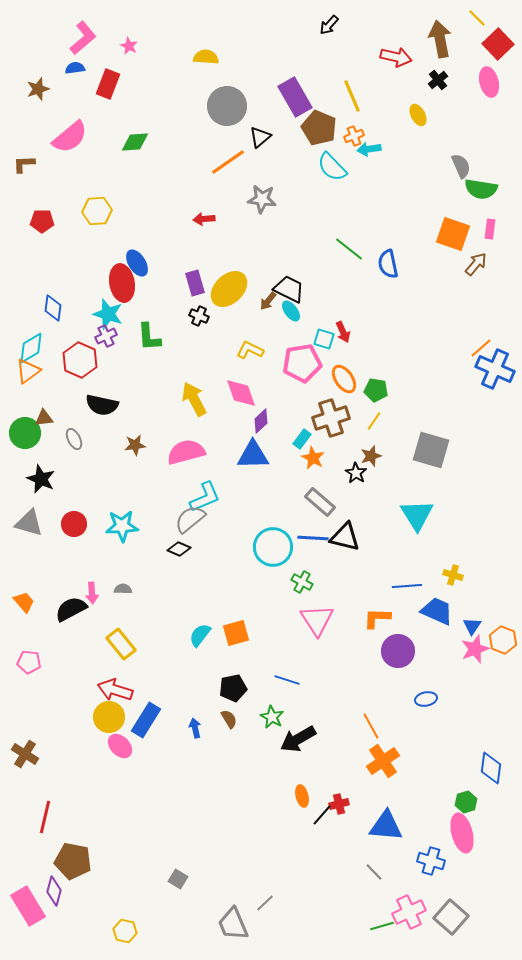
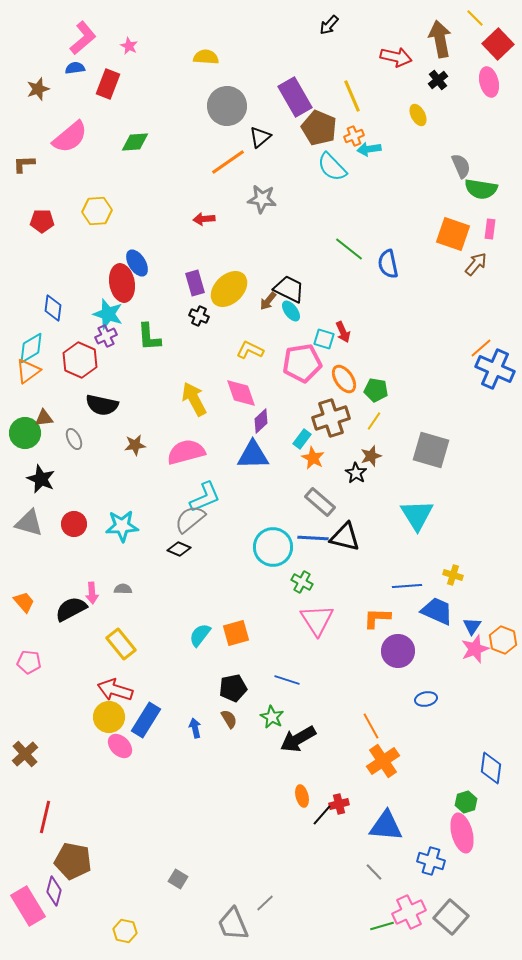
yellow line at (477, 18): moved 2 px left
brown cross at (25, 754): rotated 16 degrees clockwise
